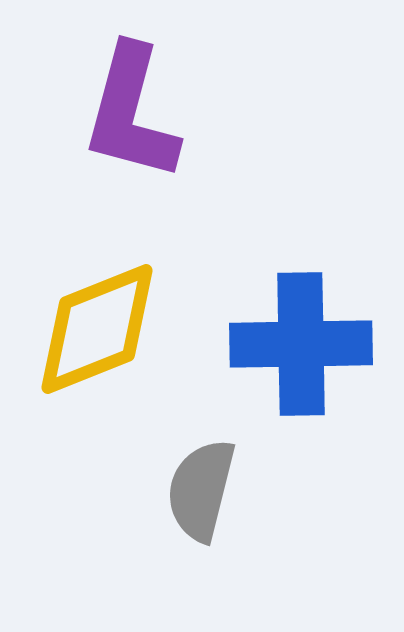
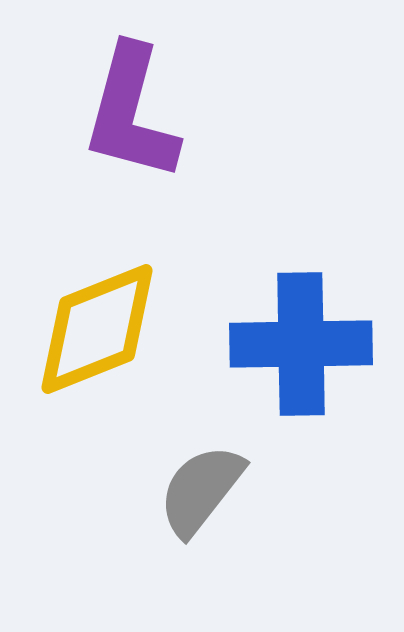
gray semicircle: rotated 24 degrees clockwise
